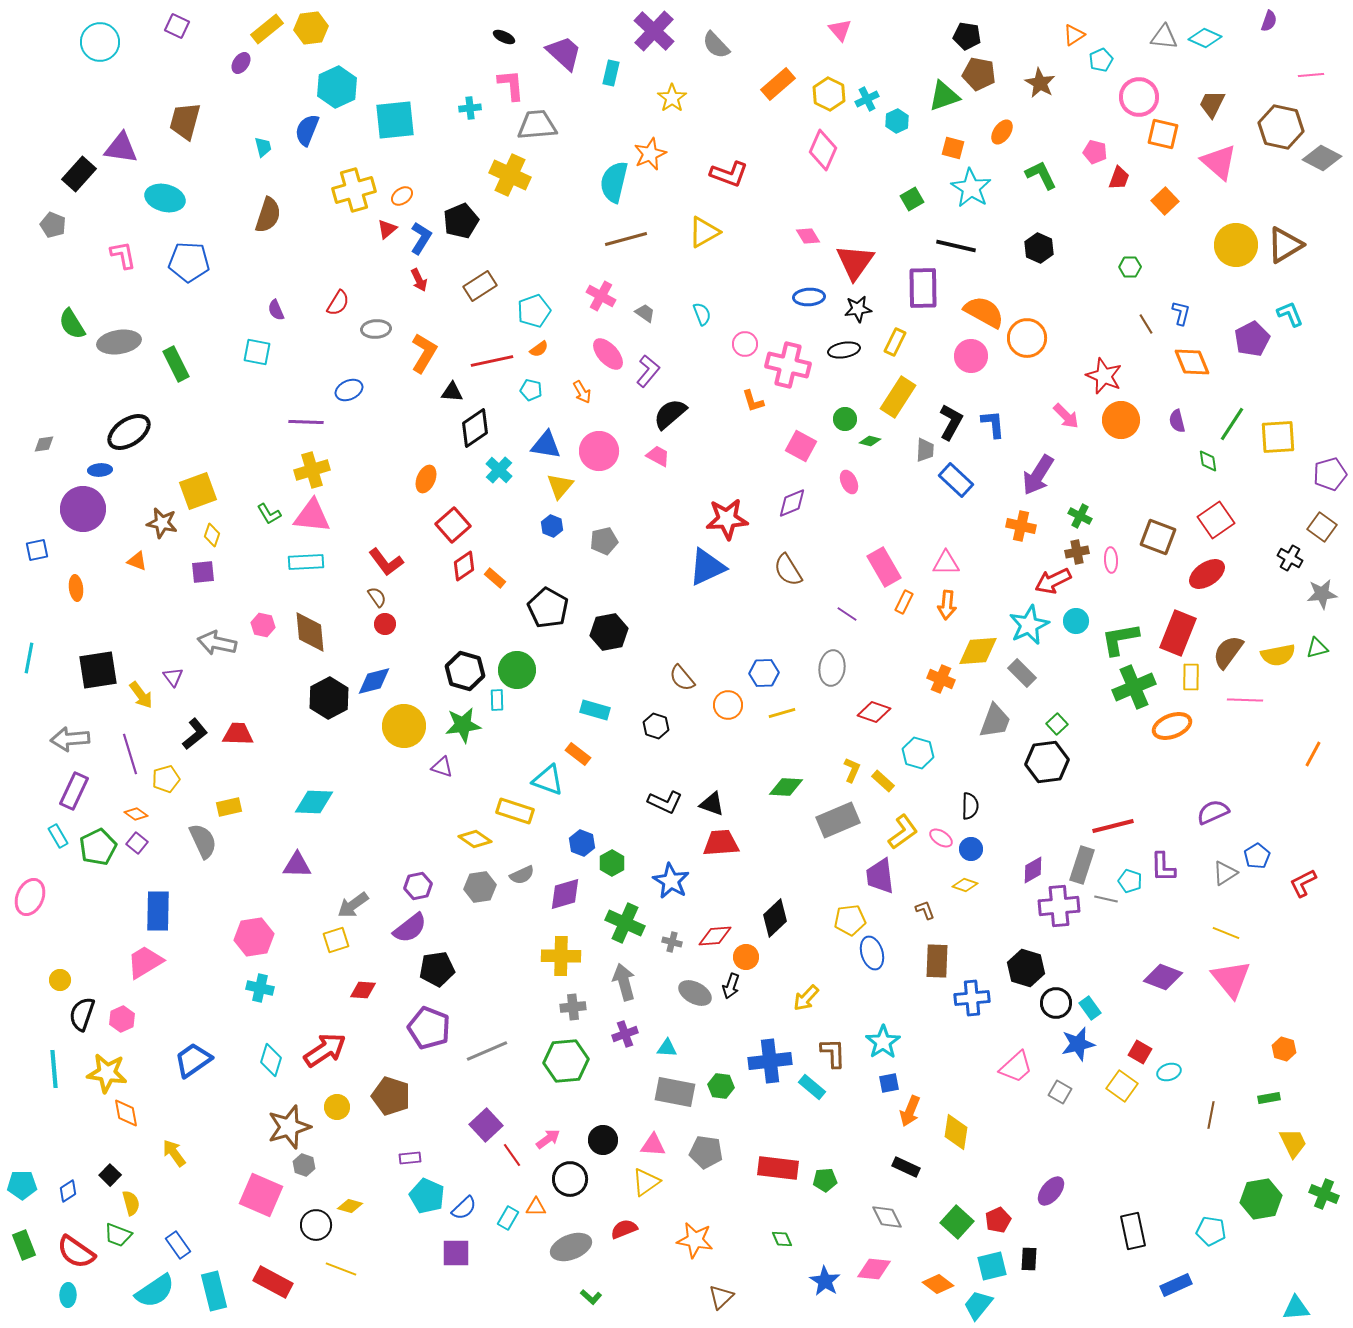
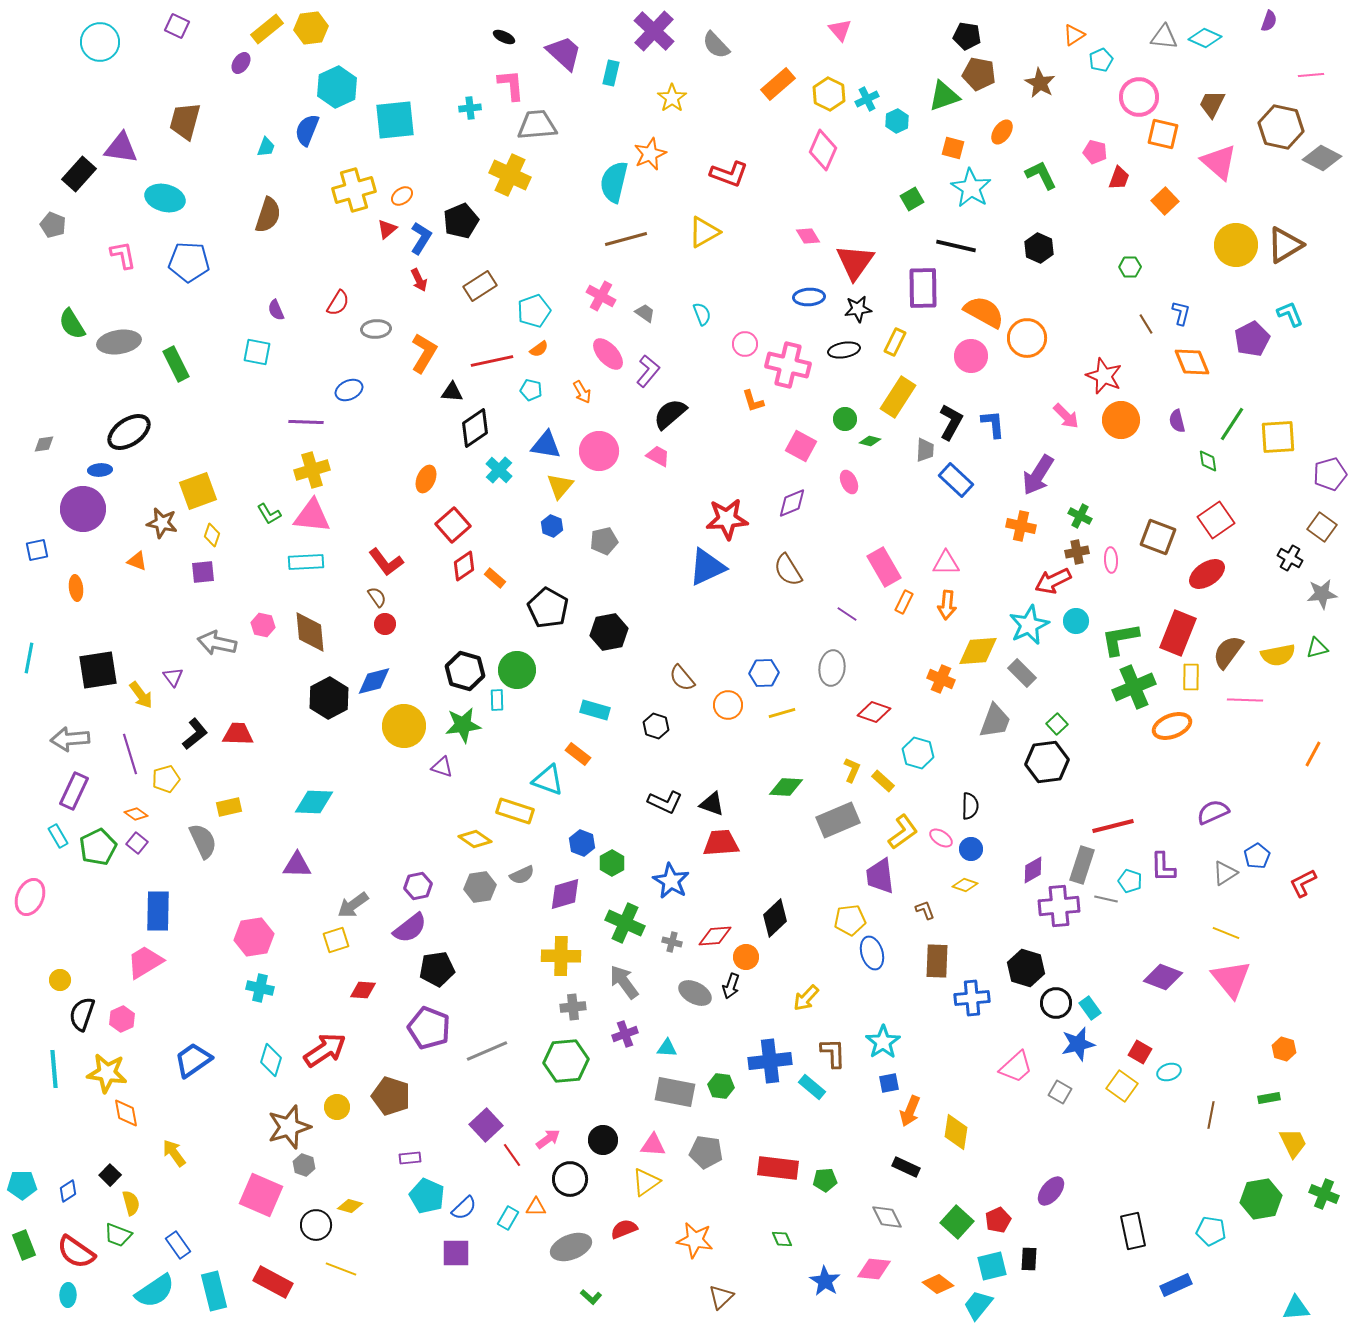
cyan trapezoid at (263, 147): moved 3 px right; rotated 35 degrees clockwise
gray arrow at (624, 982): rotated 21 degrees counterclockwise
